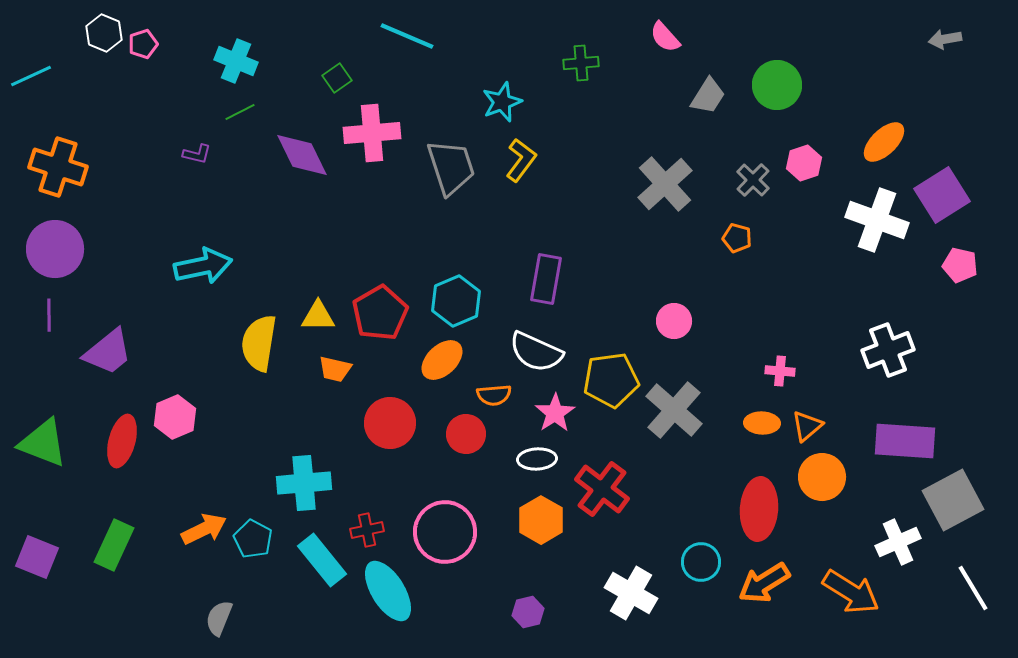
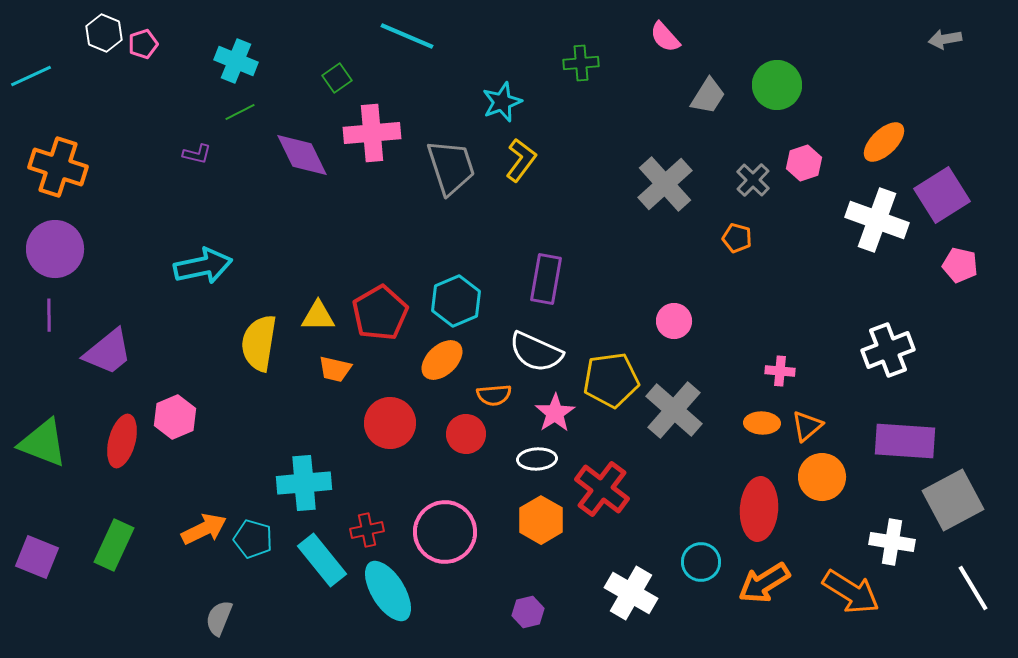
cyan pentagon at (253, 539): rotated 12 degrees counterclockwise
white cross at (898, 542): moved 6 px left; rotated 33 degrees clockwise
